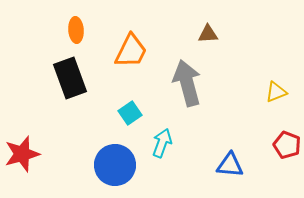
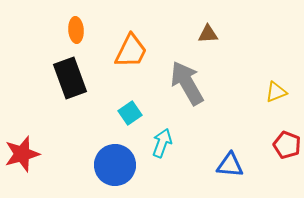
gray arrow: rotated 15 degrees counterclockwise
